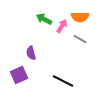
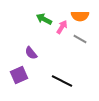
orange semicircle: moved 1 px up
pink arrow: moved 1 px down
purple semicircle: rotated 24 degrees counterclockwise
black line: moved 1 px left
